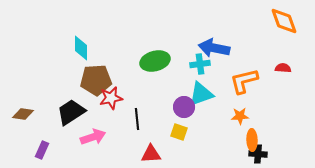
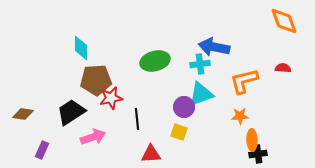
blue arrow: moved 1 px up
black cross: rotated 12 degrees counterclockwise
